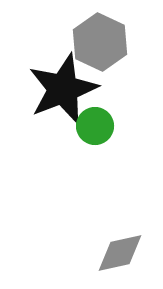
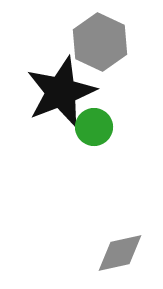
black star: moved 2 px left, 3 px down
green circle: moved 1 px left, 1 px down
